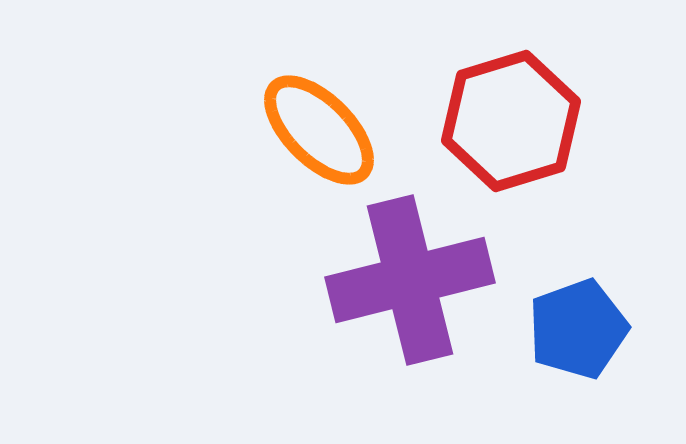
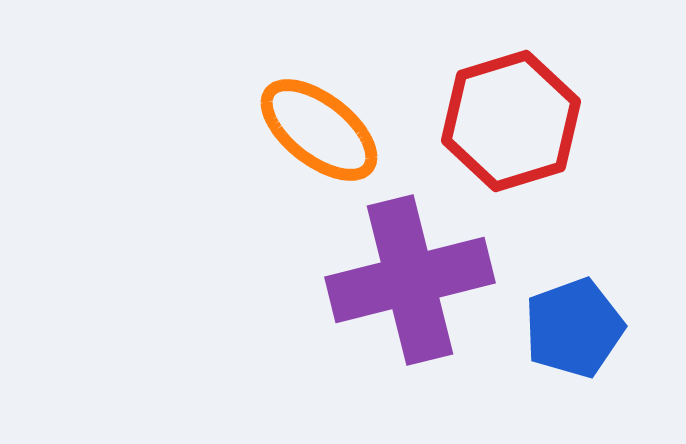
orange ellipse: rotated 7 degrees counterclockwise
blue pentagon: moved 4 px left, 1 px up
